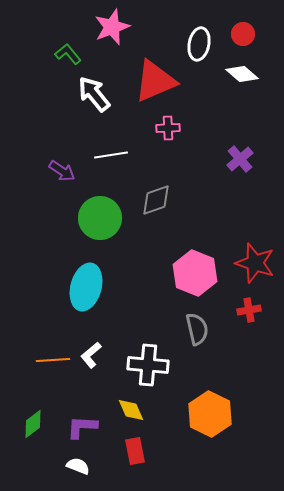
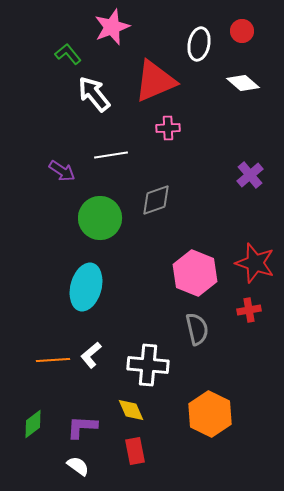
red circle: moved 1 px left, 3 px up
white diamond: moved 1 px right, 9 px down
purple cross: moved 10 px right, 16 px down
white semicircle: rotated 15 degrees clockwise
